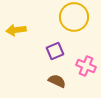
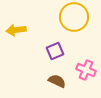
pink cross: moved 4 px down
